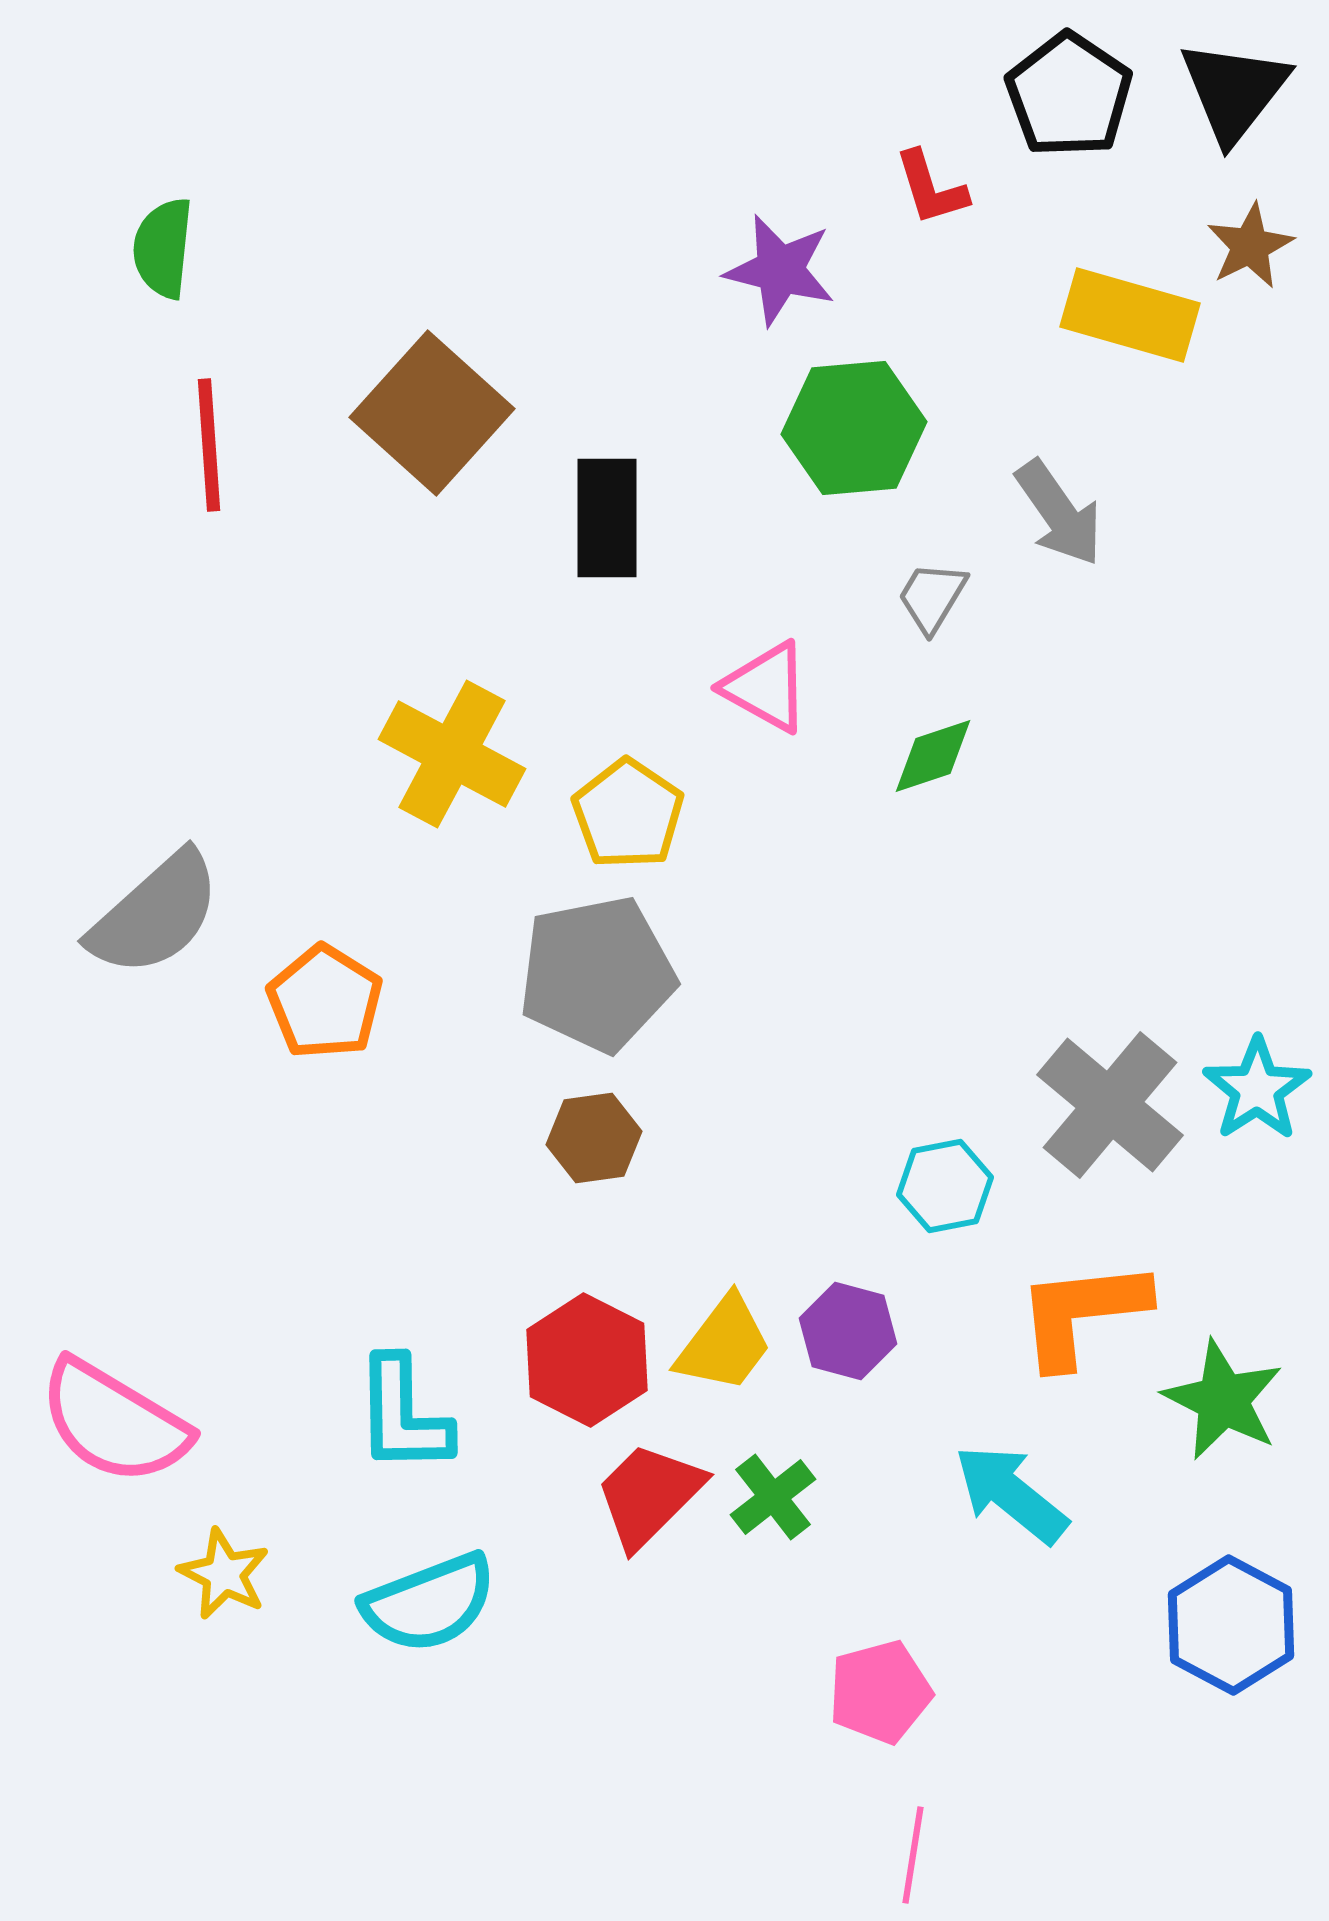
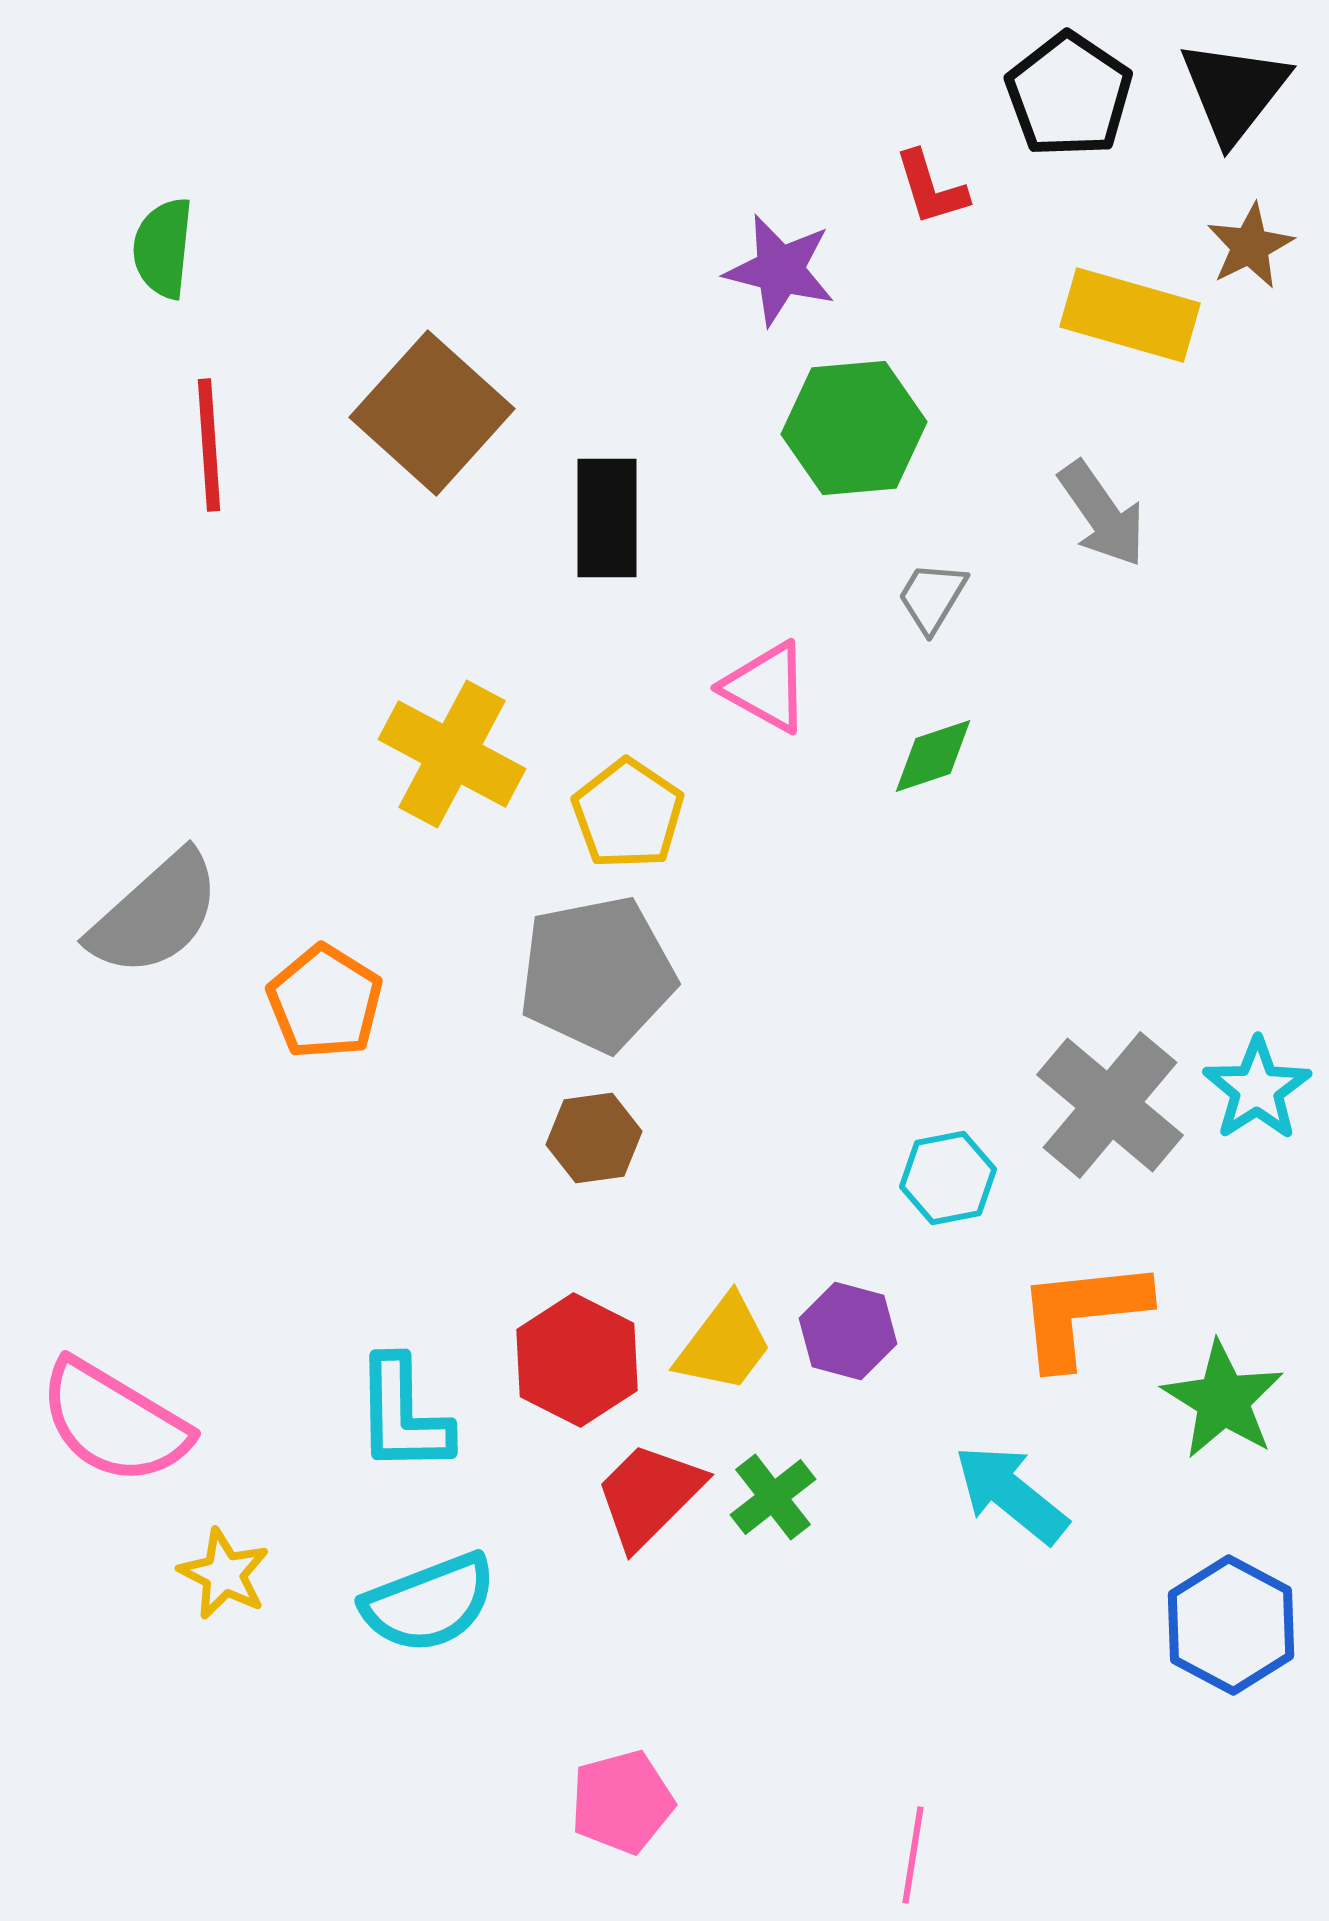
gray arrow: moved 43 px right, 1 px down
cyan hexagon: moved 3 px right, 8 px up
red hexagon: moved 10 px left
green star: rotated 5 degrees clockwise
pink pentagon: moved 258 px left, 110 px down
